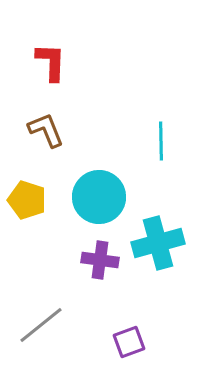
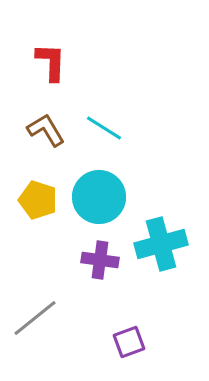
brown L-shape: rotated 9 degrees counterclockwise
cyan line: moved 57 px left, 13 px up; rotated 57 degrees counterclockwise
yellow pentagon: moved 11 px right
cyan cross: moved 3 px right, 1 px down
gray line: moved 6 px left, 7 px up
